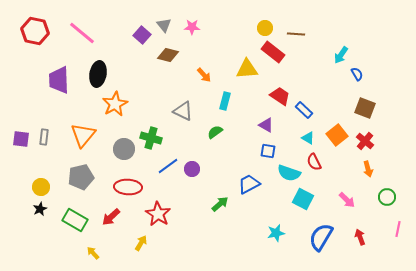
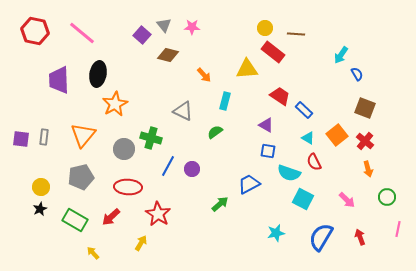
blue line at (168, 166): rotated 25 degrees counterclockwise
